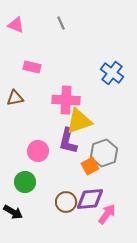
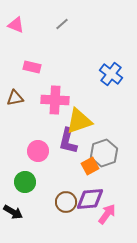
gray line: moved 1 px right, 1 px down; rotated 72 degrees clockwise
blue cross: moved 1 px left, 1 px down
pink cross: moved 11 px left
